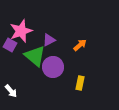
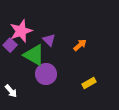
purple triangle: rotated 48 degrees counterclockwise
purple square: rotated 16 degrees clockwise
green triangle: moved 1 px left, 1 px up; rotated 10 degrees counterclockwise
purple circle: moved 7 px left, 7 px down
yellow rectangle: moved 9 px right; rotated 48 degrees clockwise
